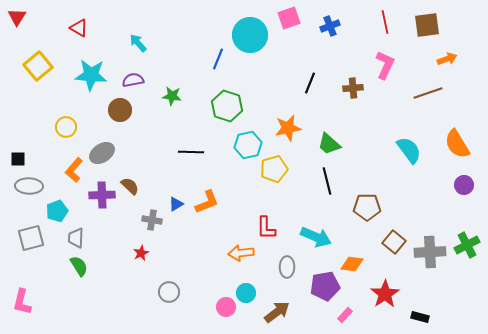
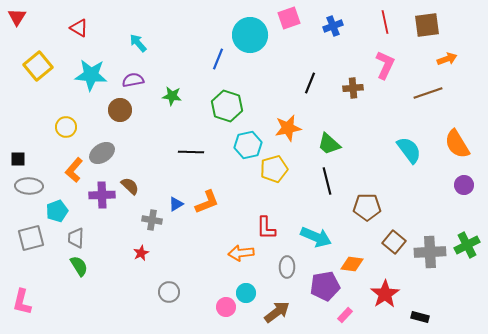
blue cross at (330, 26): moved 3 px right
